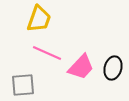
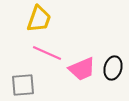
pink trapezoid: moved 1 px right, 2 px down; rotated 24 degrees clockwise
